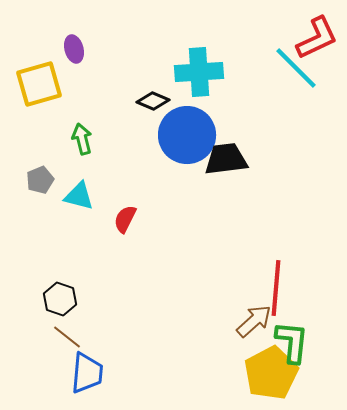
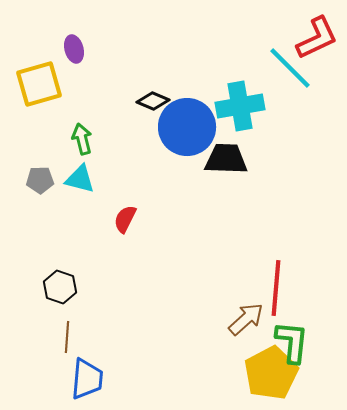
cyan line: moved 6 px left
cyan cross: moved 41 px right, 34 px down; rotated 6 degrees counterclockwise
blue circle: moved 8 px up
black trapezoid: rotated 9 degrees clockwise
gray pentagon: rotated 20 degrees clockwise
cyan triangle: moved 1 px right, 17 px up
black hexagon: moved 12 px up
brown arrow: moved 8 px left, 2 px up
brown line: rotated 56 degrees clockwise
blue trapezoid: moved 6 px down
